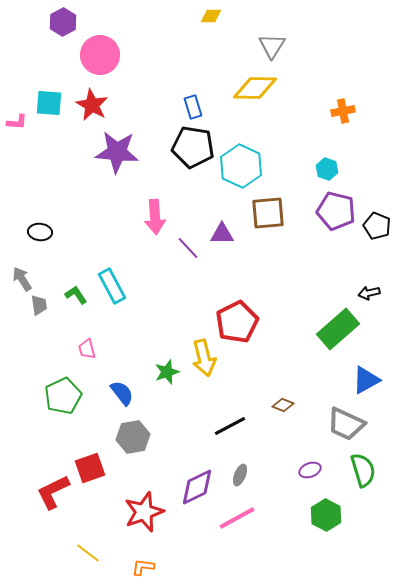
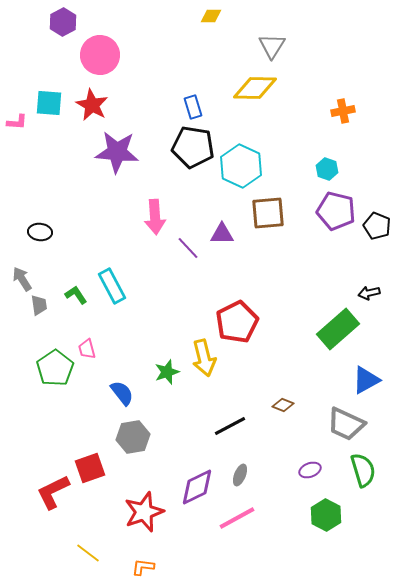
green pentagon at (63, 396): moved 8 px left, 28 px up; rotated 9 degrees counterclockwise
